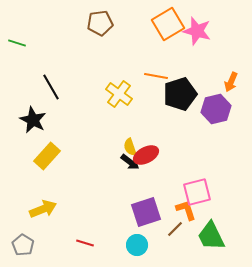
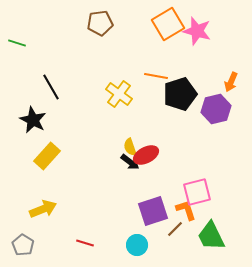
purple square: moved 7 px right, 1 px up
